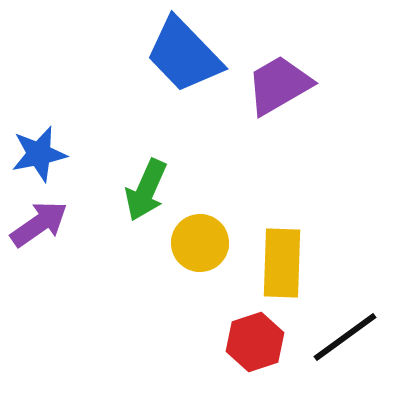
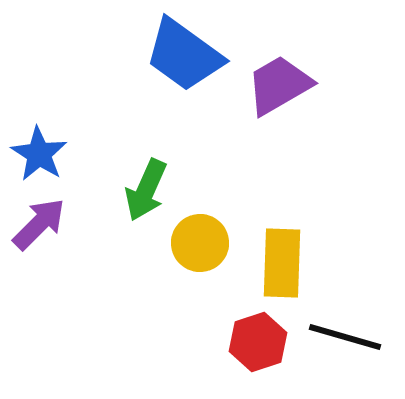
blue trapezoid: rotated 10 degrees counterclockwise
blue star: rotated 28 degrees counterclockwise
purple arrow: rotated 10 degrees counterclockwise
black line: rotated 52 degrees clockwise
red hexagon: moved 3 px right
